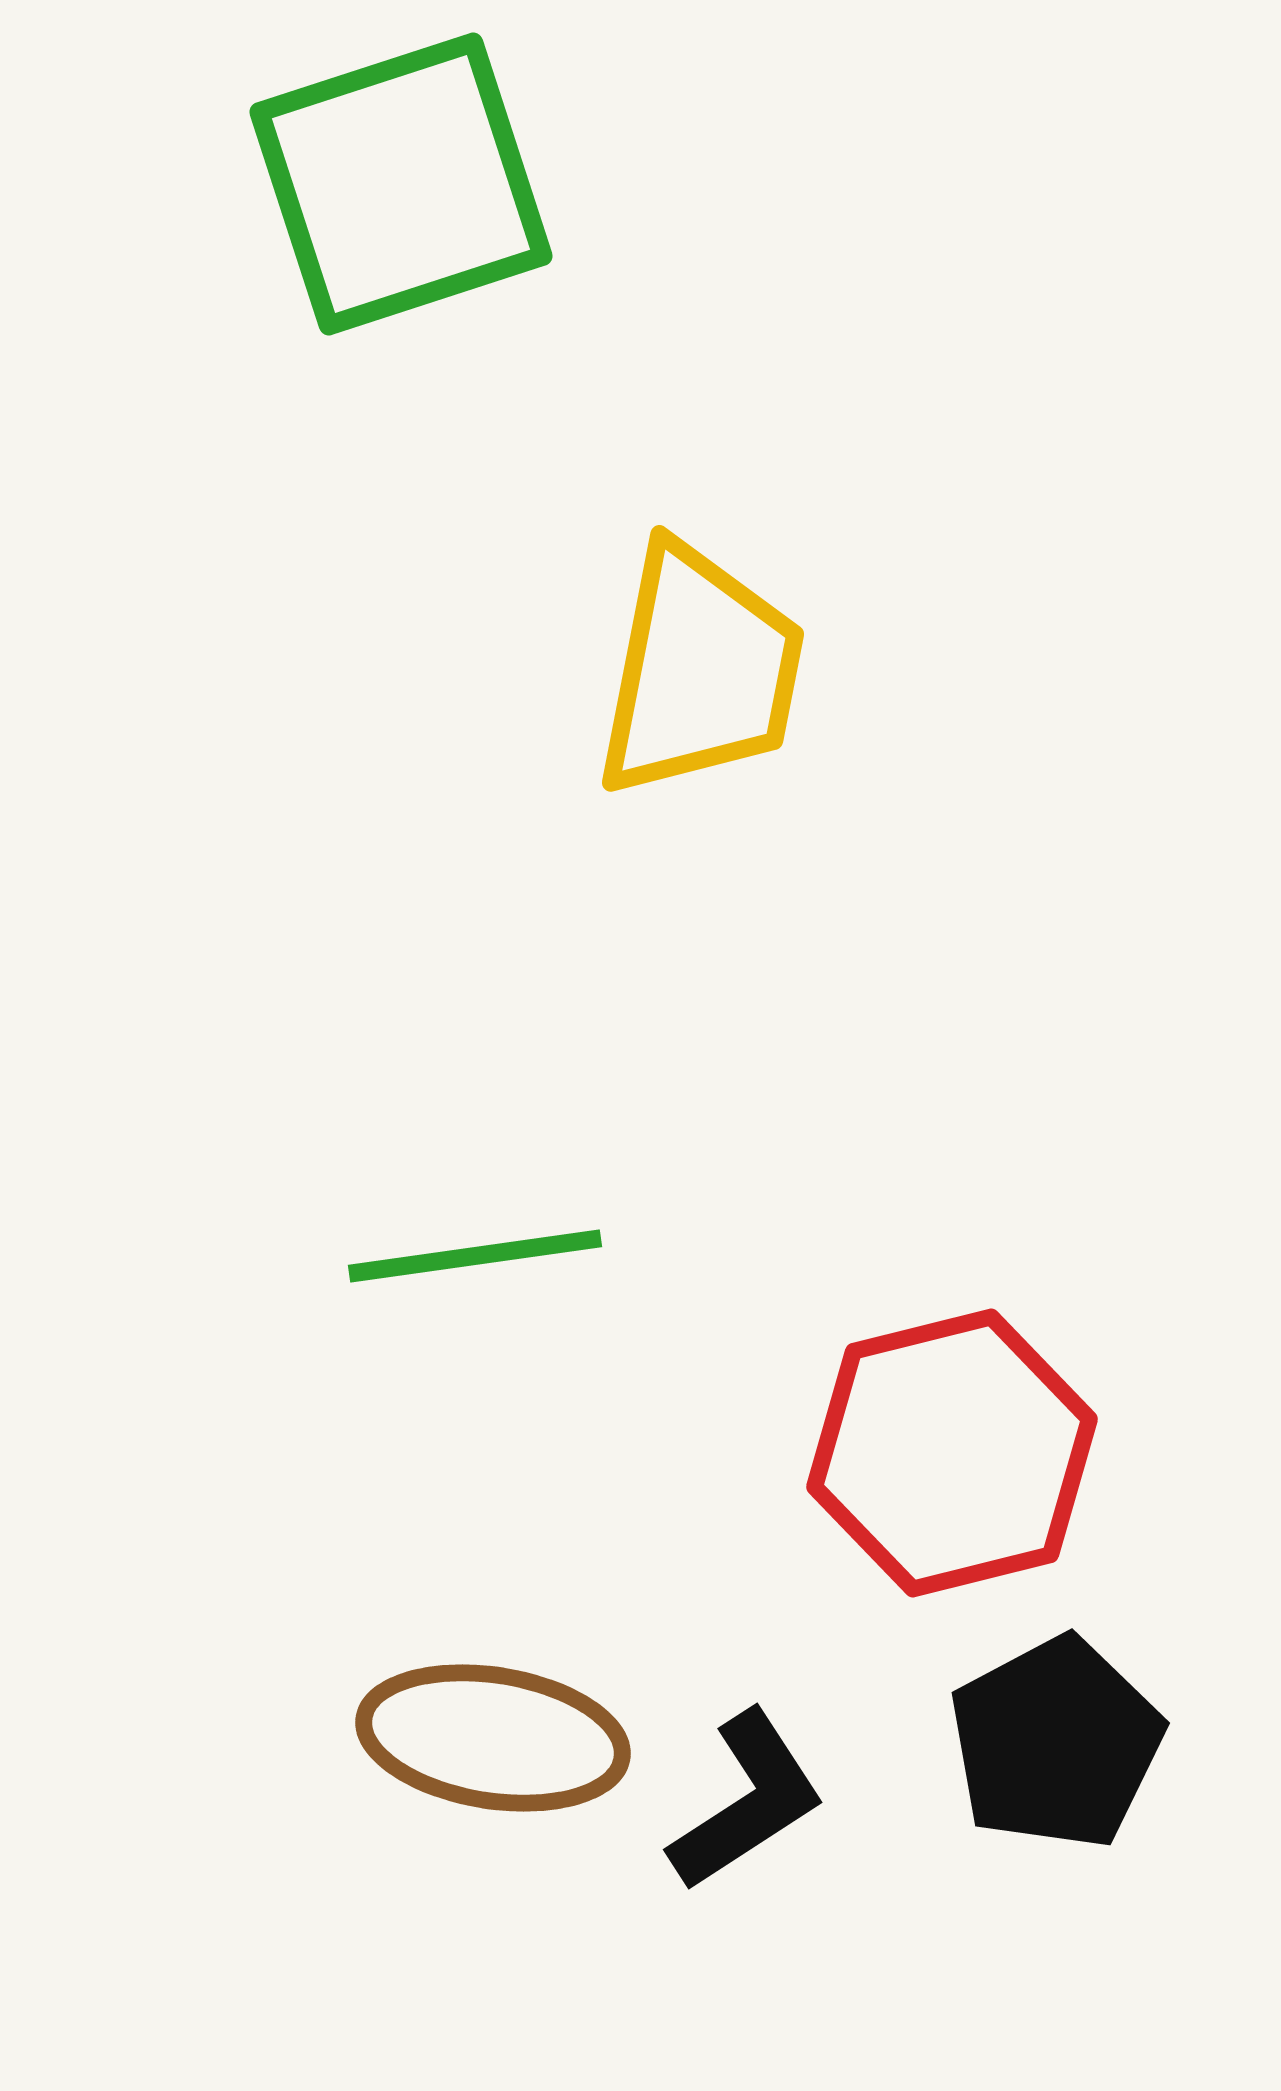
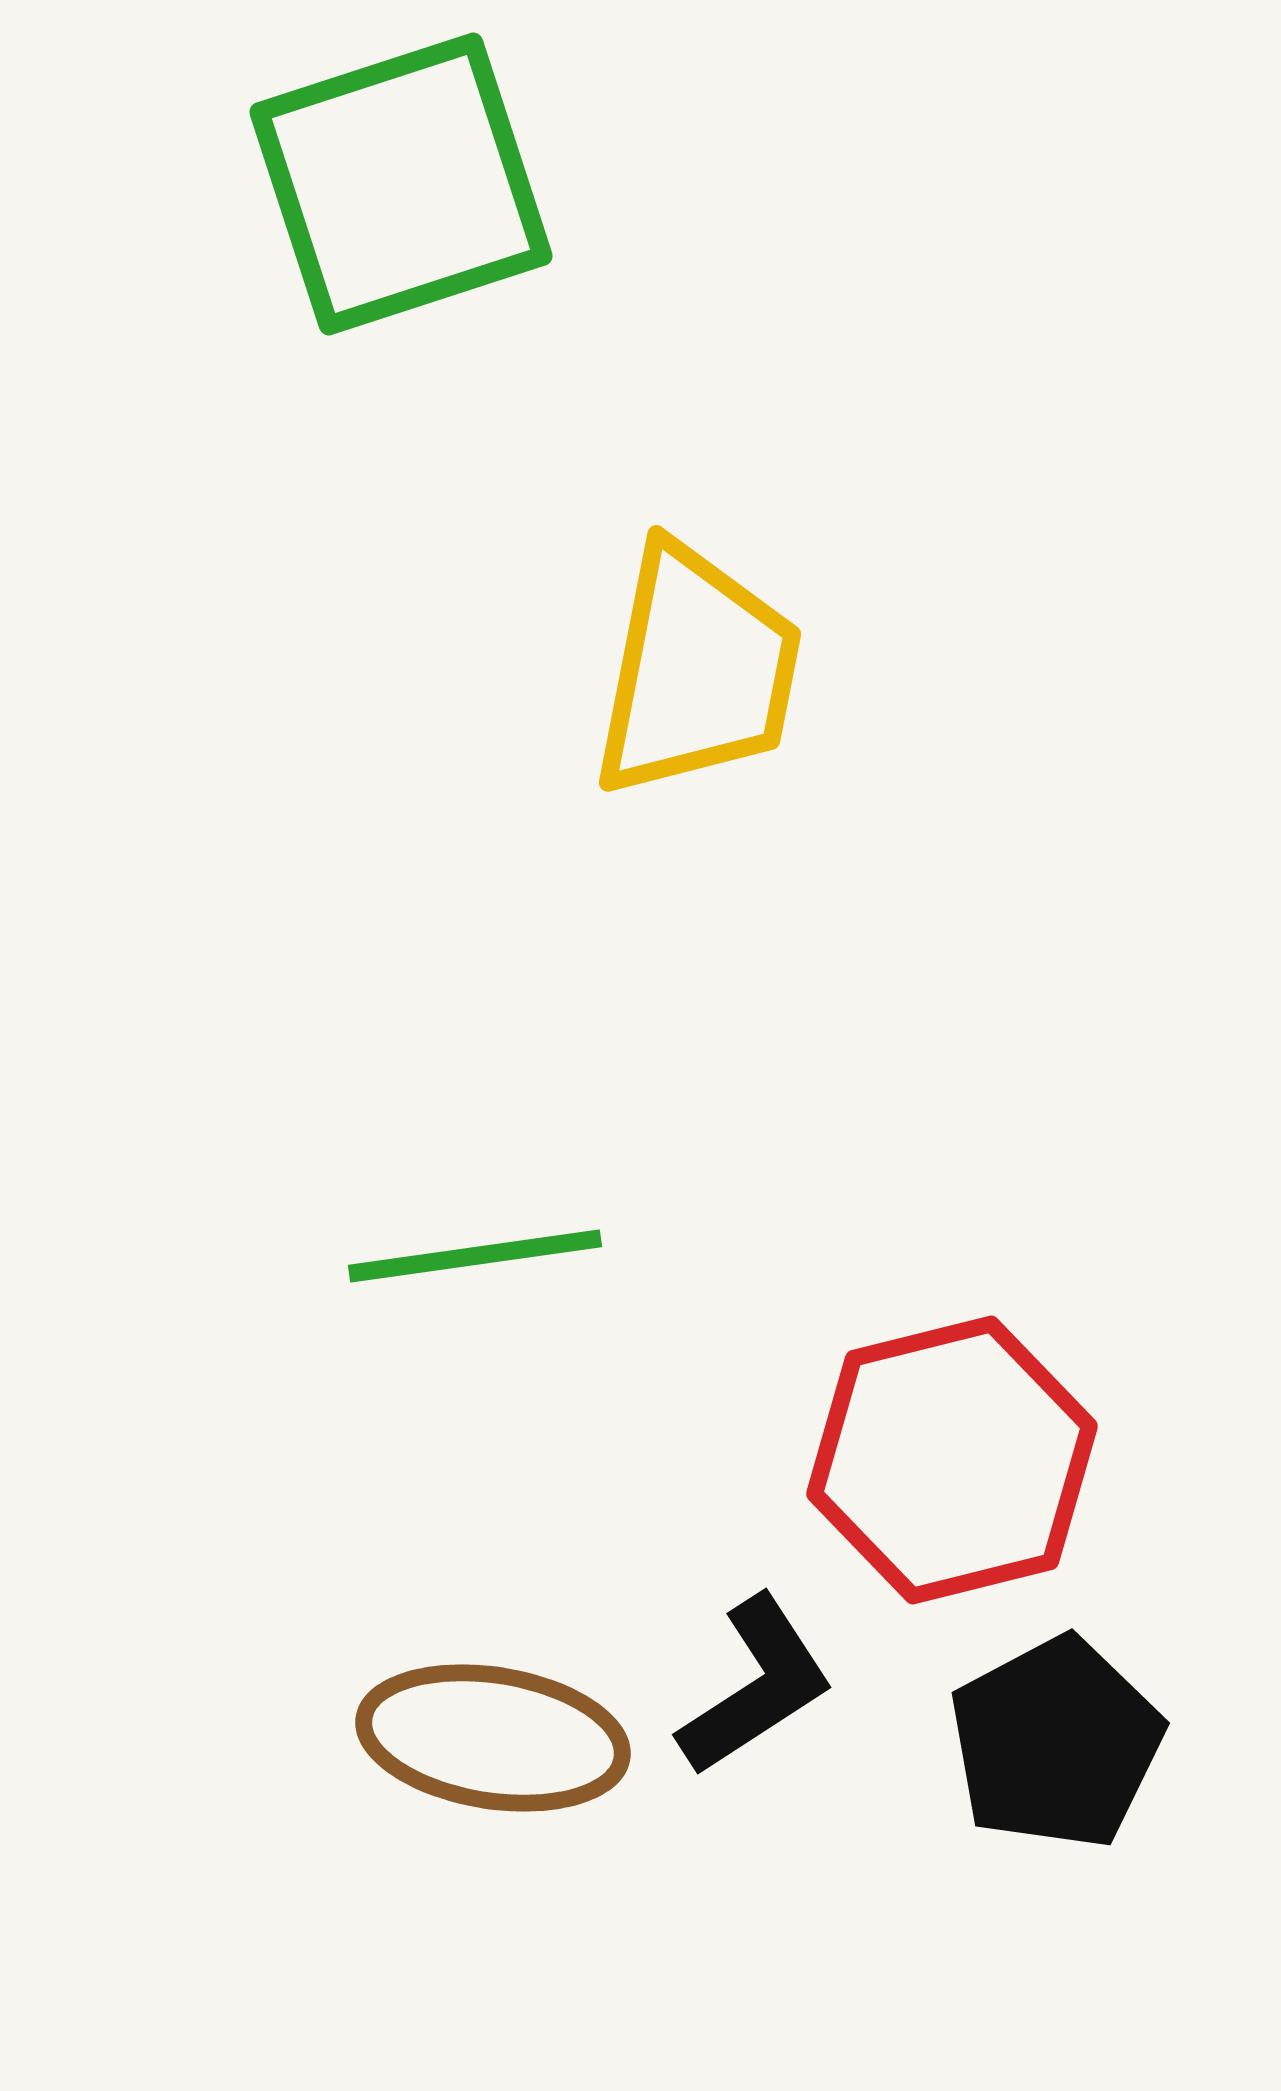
yellow trapezoid: moved 3 px left
red hexagon: moved 7 px down
black L-shape: moved 9 px right, 115 px up
